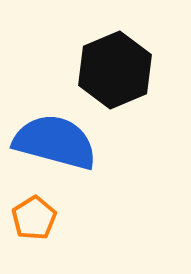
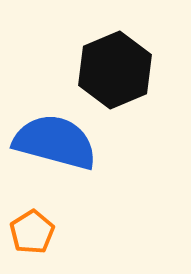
orange pentagon: moved 2 px left, 14 px down
